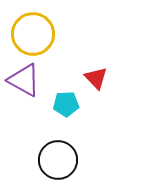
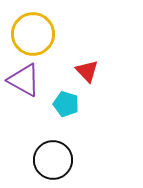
red triangle: moved 9 px left, 7 px up
cyan pentagon: rotated 20 degrees clockwise
black circle: moved 5 px left
